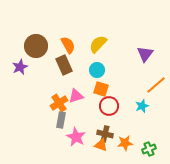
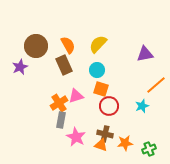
purple triangle: rotated 42 degrees clockwise
